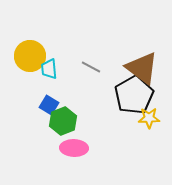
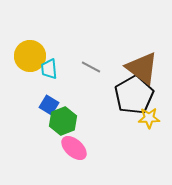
pink ellipse: rotated 40 degrees clockwise
